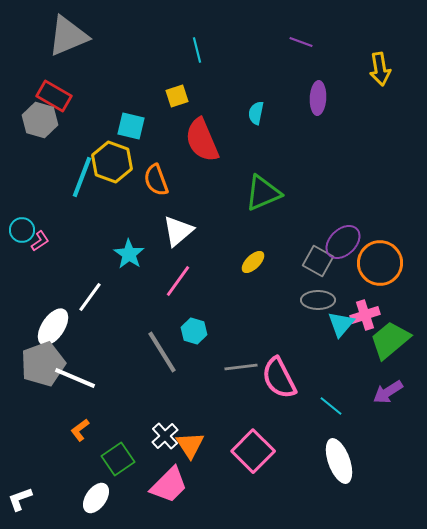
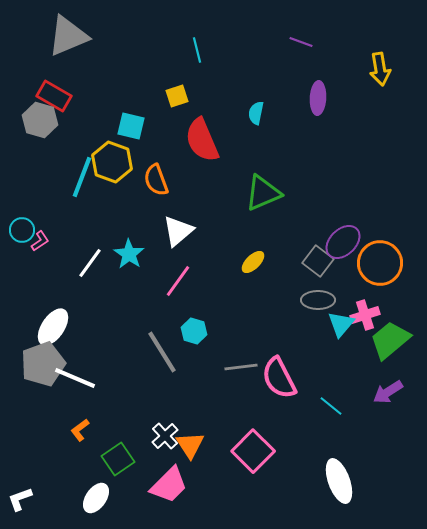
gray square at (318, 261): rotated 8 degrees clockwise
white line at (90, 297): moved 34 px up
white ellipse at (339, 461): moved 20 px down
